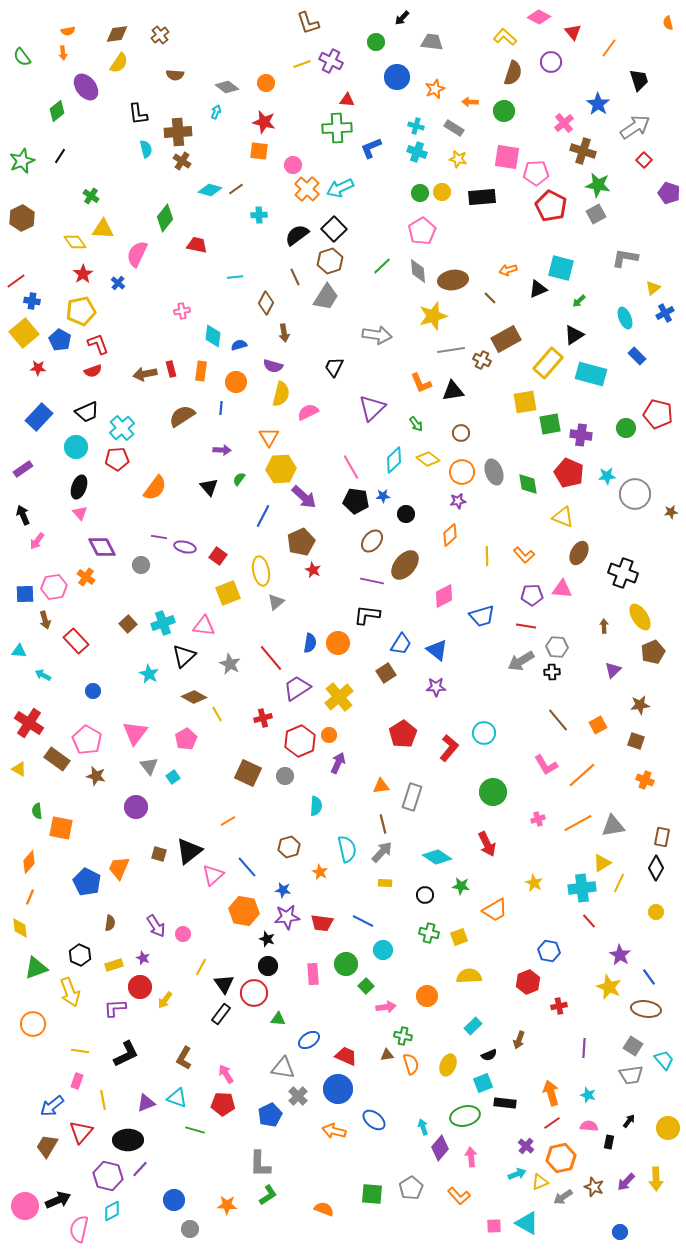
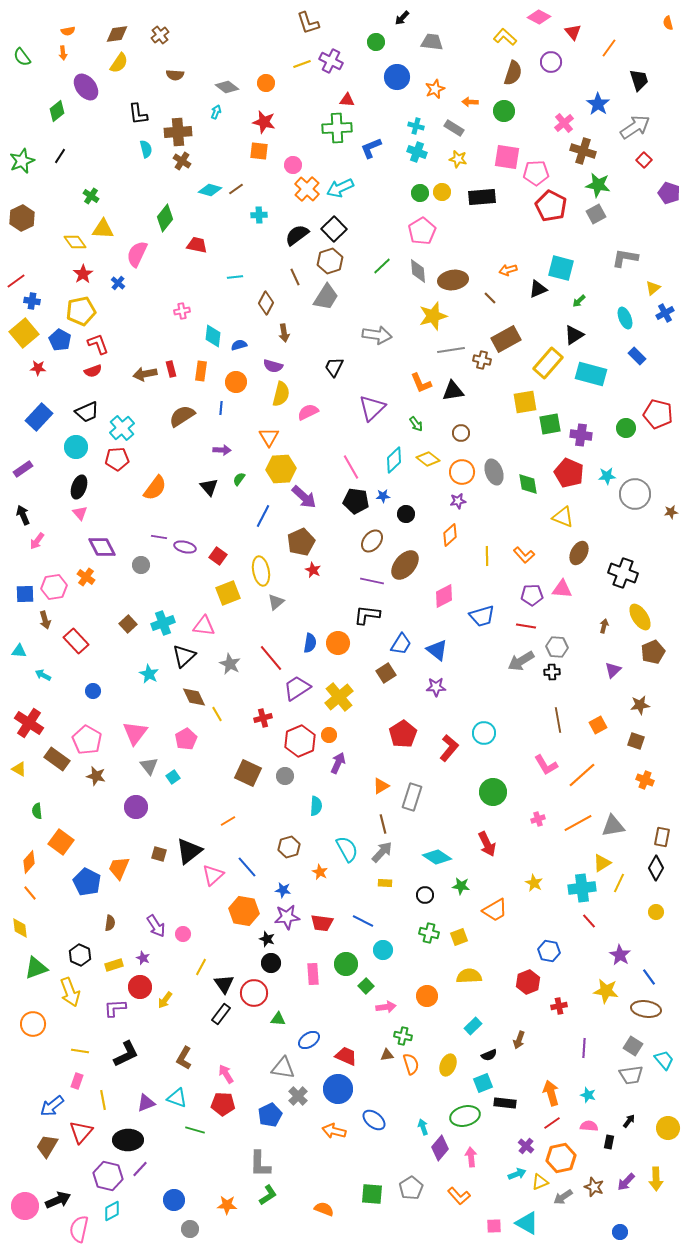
brown cross at (482, 360): rotated 12 degrees counterclockwise
brown arrow at (604, 626): rotated 16 degrees clockwise
brown diamond at (194, 697): rotated 35 degrees clockwise
brown line at (558, 720): rotated 30 degrees clockwise
orange triangle at (381, 786): rotated 24 degrees counterclockwise
orange square at (61, 828): moved 14 px down; rotated 25 degrees clockwise
cyan semicircle at (347, 849): rotated 16 degrees counterclockwise
orange line at (30, 897): moved 4 px up; rotated 63 degrees counterclockwise
black circle at (268, 966): moved 3 px right, 3 px up
yellow star at (609, 987): moved 3 px left, 4 px down; rotated 15 degrees counterclockwise
